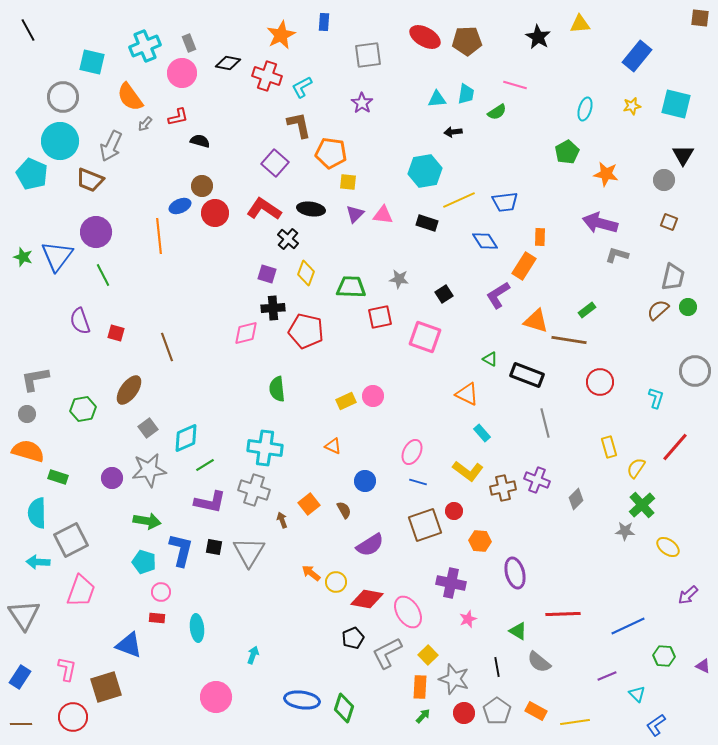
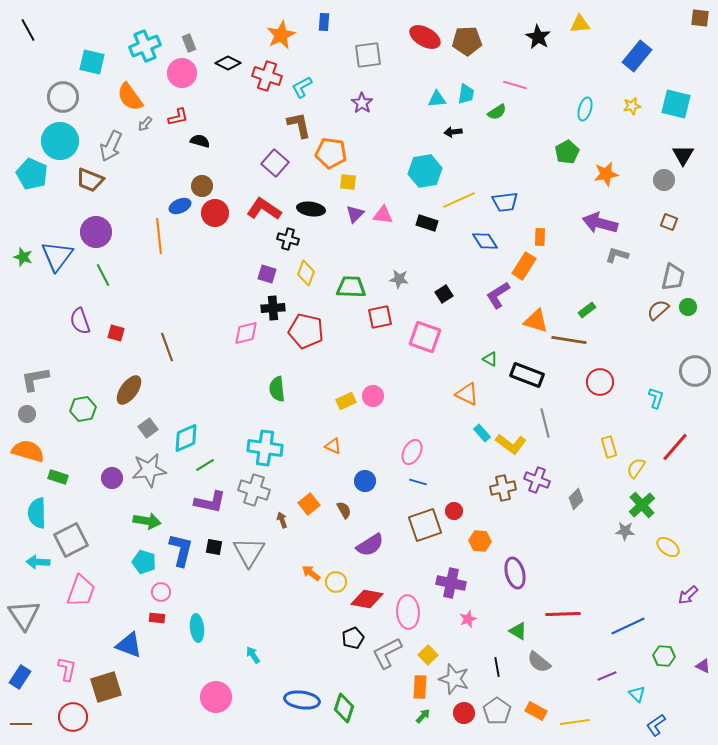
black diamond at (228, 63): rotated 15 degrees clockwise
orange star at (606, 174): rotated 20 degrees counterclockwise
black cross at (288, 239): rotated 25 degrees counterclockwise
yellow L-shape at (468, 471): moved 43 px right, 27 px up
pink ellipse at (408, 612): rotated 28 degrees clockwise
cyan arrow at (253, 655): rotated 54 degrees counterclockwise
